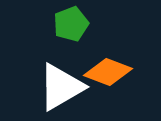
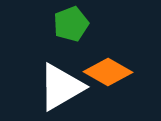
orange diamond: rotated 9 degrees clockwise
